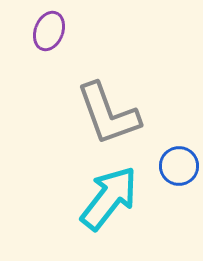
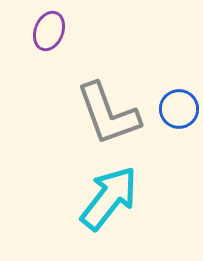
blue circle: moved 57 px up
